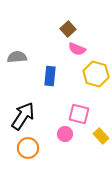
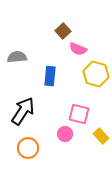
brown square: moved 5 px left, 2 px down
pink semicircle: moved 1 px right
black arrow: moved 5 px up
